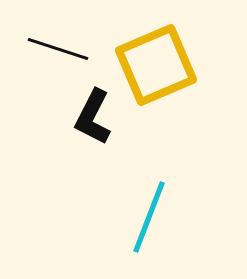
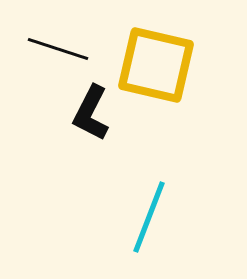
yellow square: rotated 36 degrees clockwise
black L-shape: moved 2 px left, 4 px up
